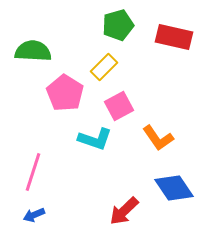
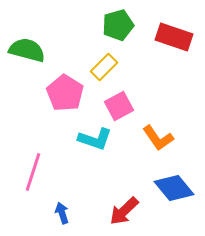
red rectangle: rotated 6 degrees clockwise
green semicircle: moved 6 px left, 1 px up; rotated 12 degrees clockwise
blue diamond: rotated 6 degrees counterclockwise
blue arrow: moved 28 px right, 2 px up; rotated 95 degrees clockwise
